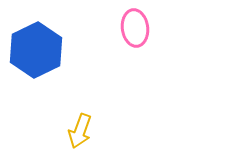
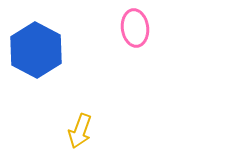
blue hexagon: rotated 6 degrees counterclockwise
